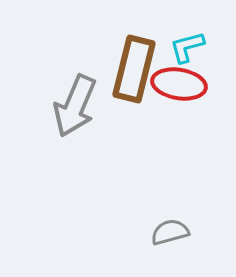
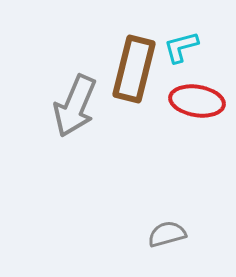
cyan L-shape: moved 6 px left
red ellipse: moved 18 px right, 17 px down
gray semicircle: moved 3 px left, 2 px down
